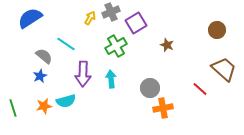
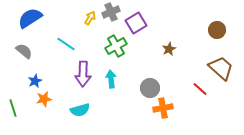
brown star: moved 2 px right, 4 px down; rotated 24 degrees clockwise
gray semicircle: moved 20 px left, 5 px up
brown trapezoid: moved 3 px left, 1 px up
blue star: moved 5 px left, 5 px down
cyan semicircle: moved 14 px right, 9 px down
orange star: moved 7 px up
